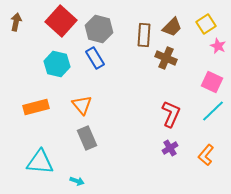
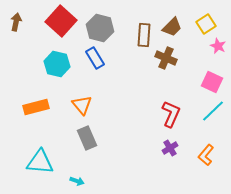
gray hexagon: moved 1 px right, 1 px up
